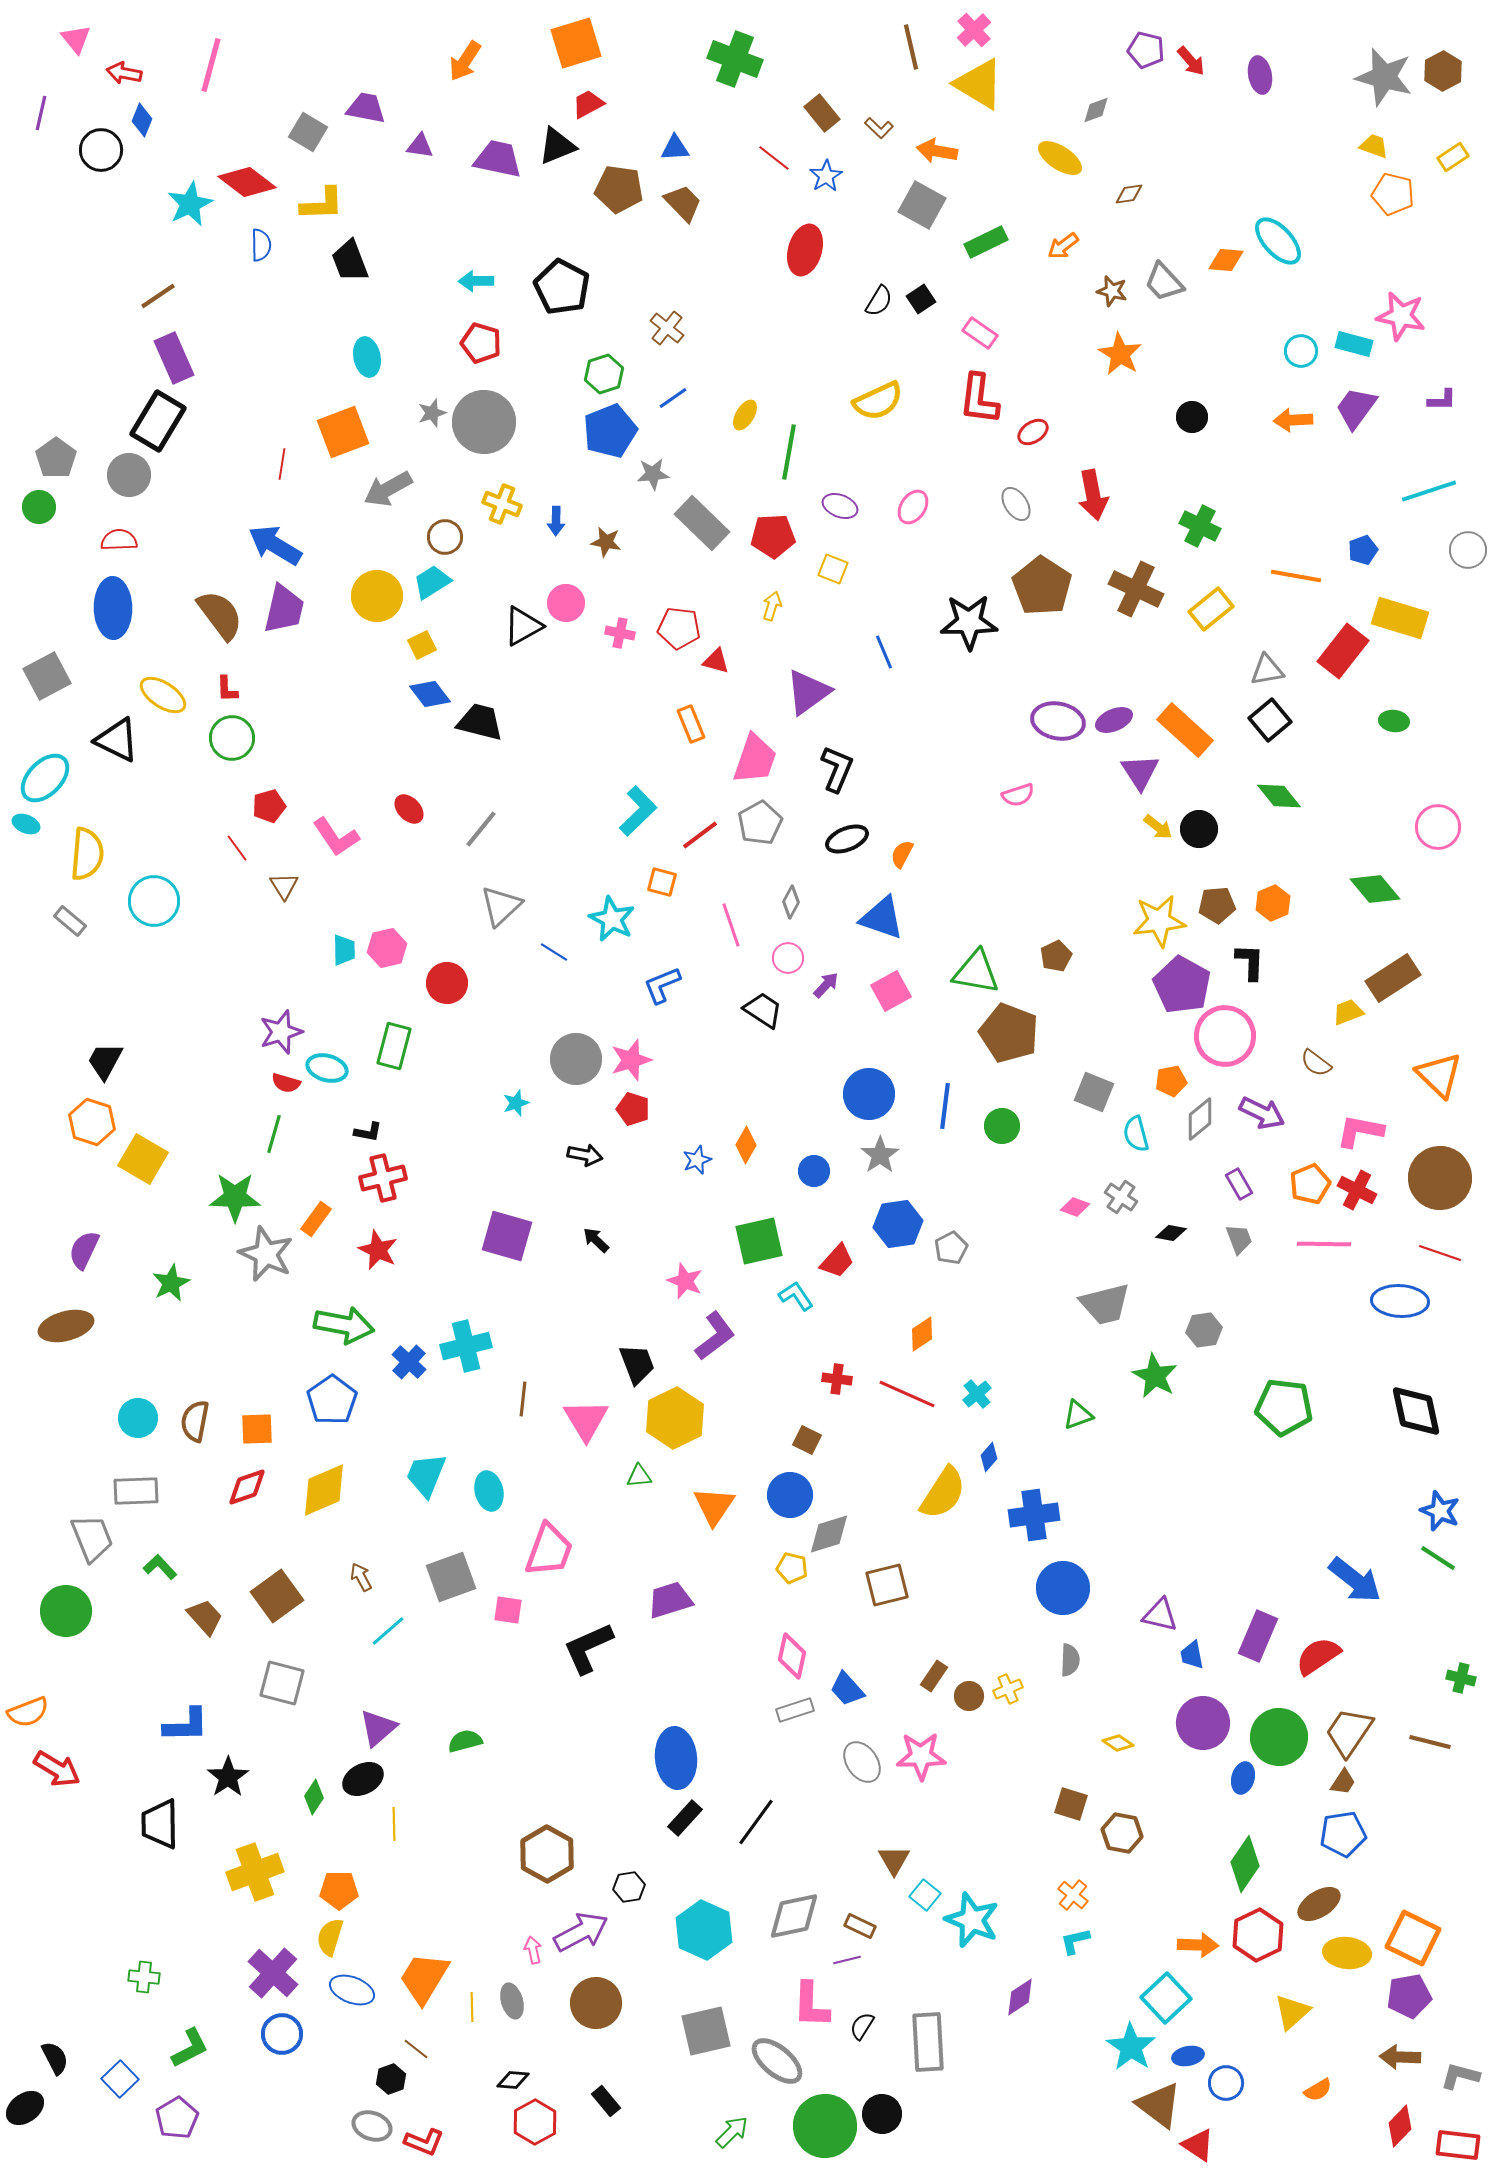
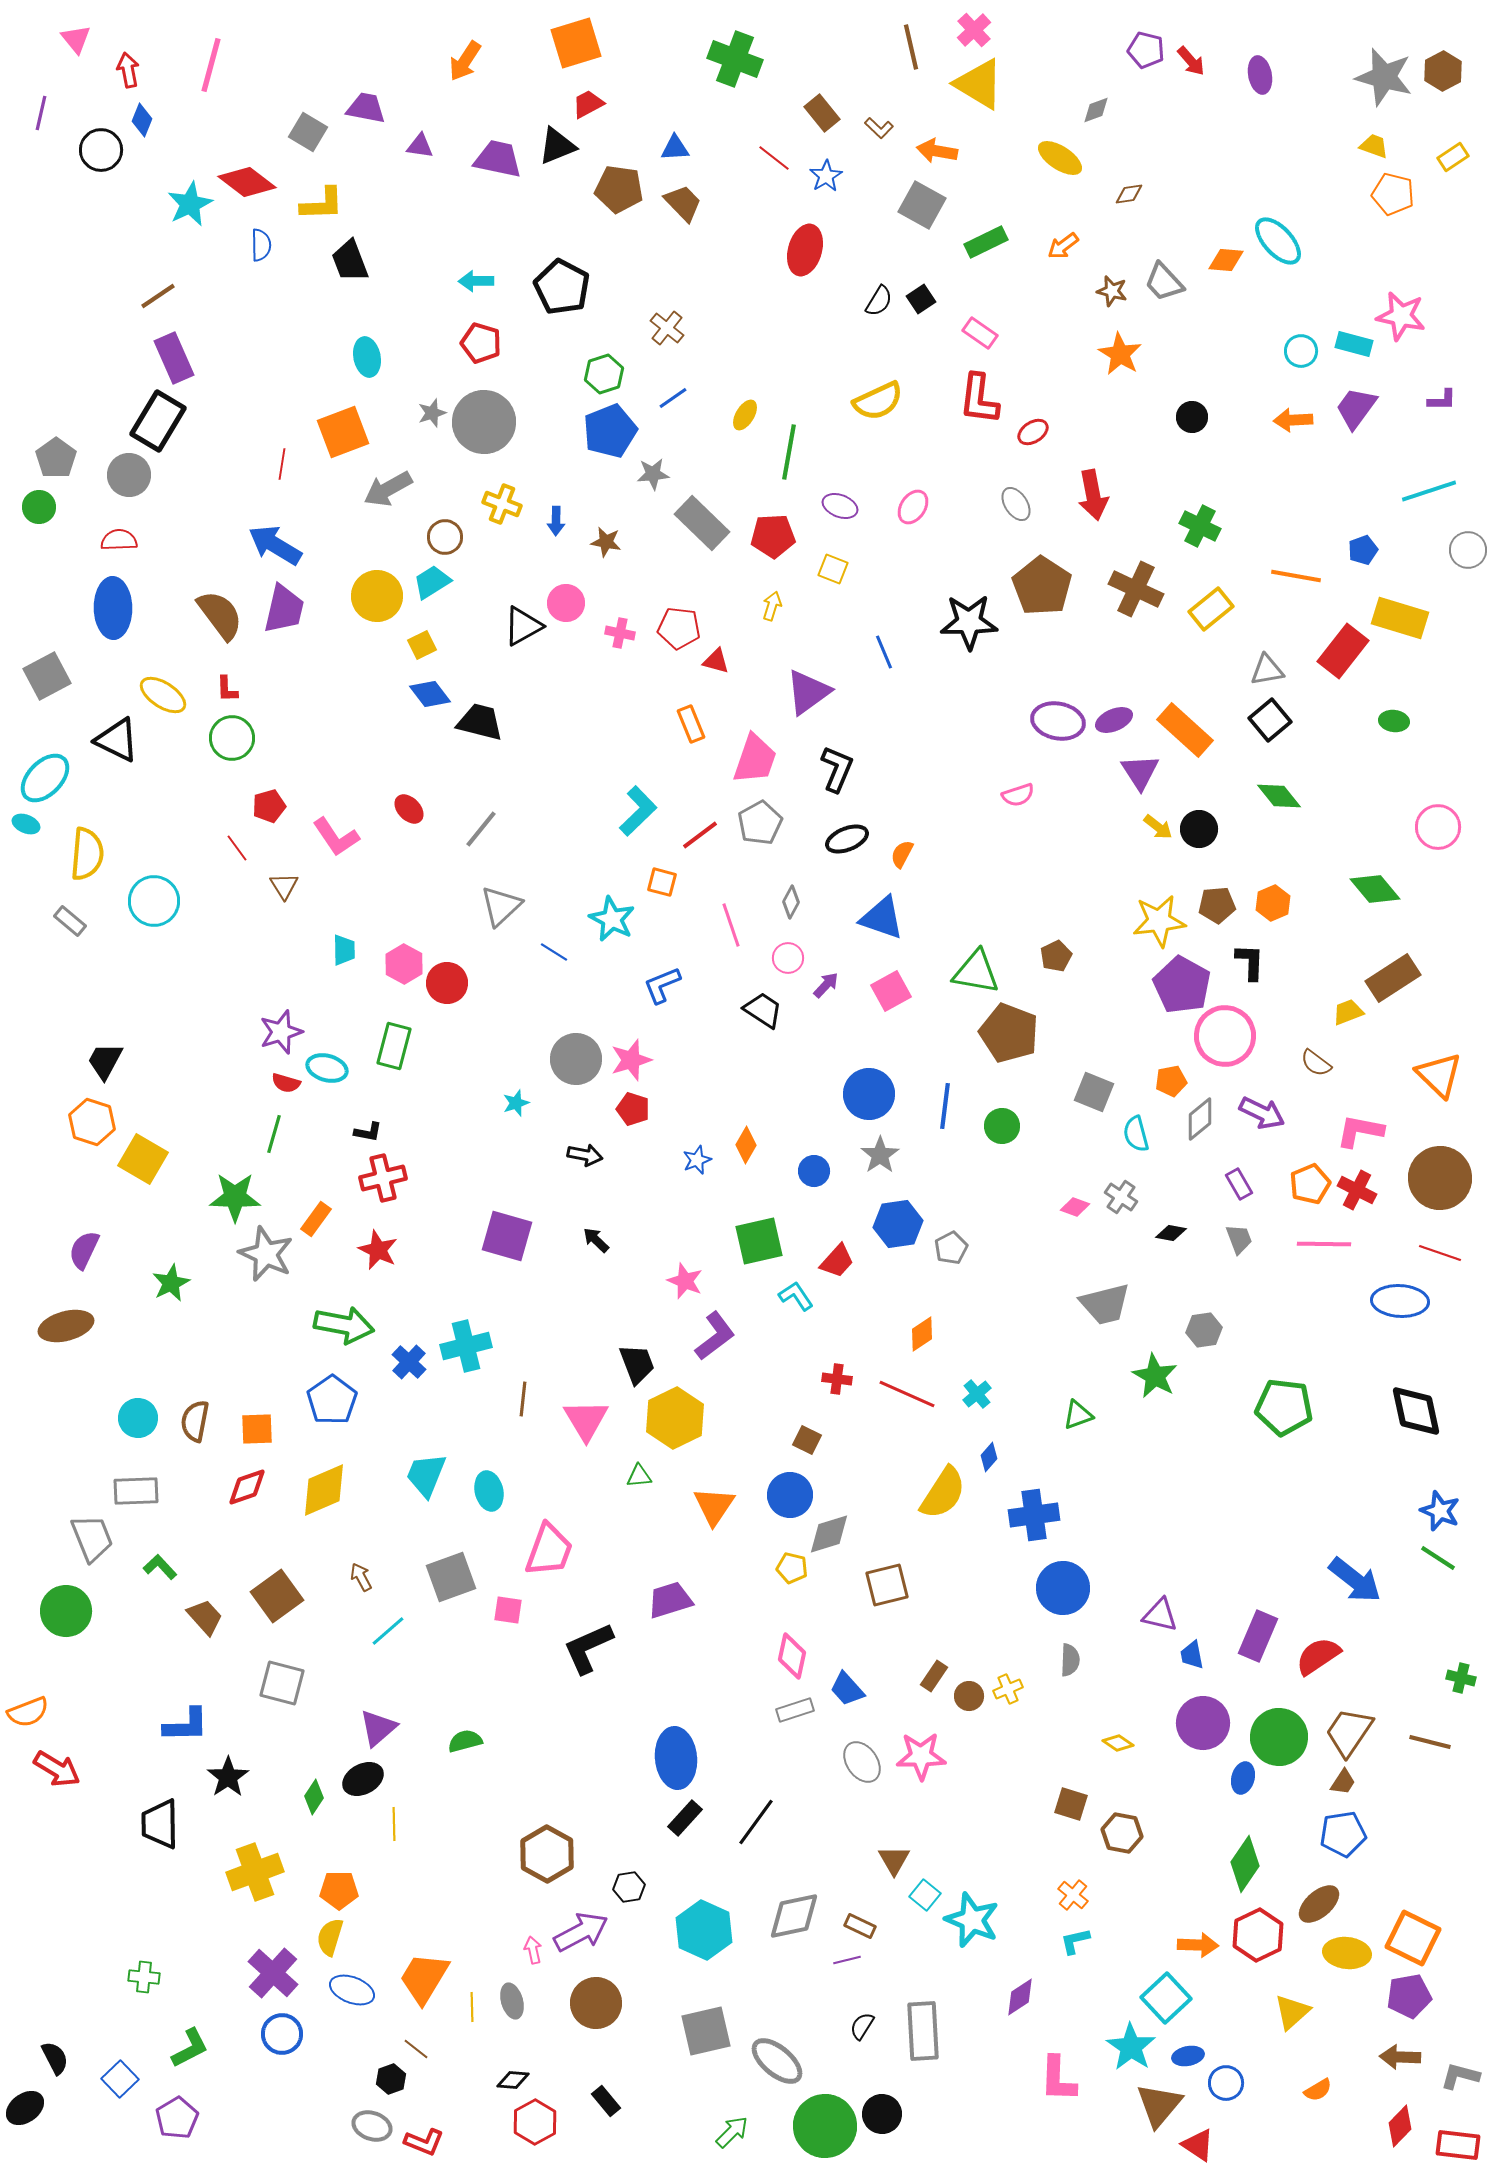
red arrow at (124, 73): moved 4 px right, 3 px up; rotated 68 degrees clockwise
pink hexagon at (387, 948): moved 17 px right, 16 px down; rotated 18 degrees counterclockwise
brown ellipse at (1319, 1904): rotated 9 degrees counterclockwise
pink L-shape at (811, 2005): moved 247 px right, 74 px down
gray rectangle at (928, 2042): moved 5 px left, 11 px up
brown triangle at (1159, 2105): rotated 33 degrees clockwise
